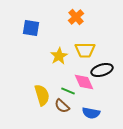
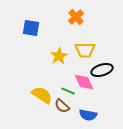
yellow semicircle: rotated 40 degrees counterclockwise
blue semicircle: moved 3 px left, 2 px down
